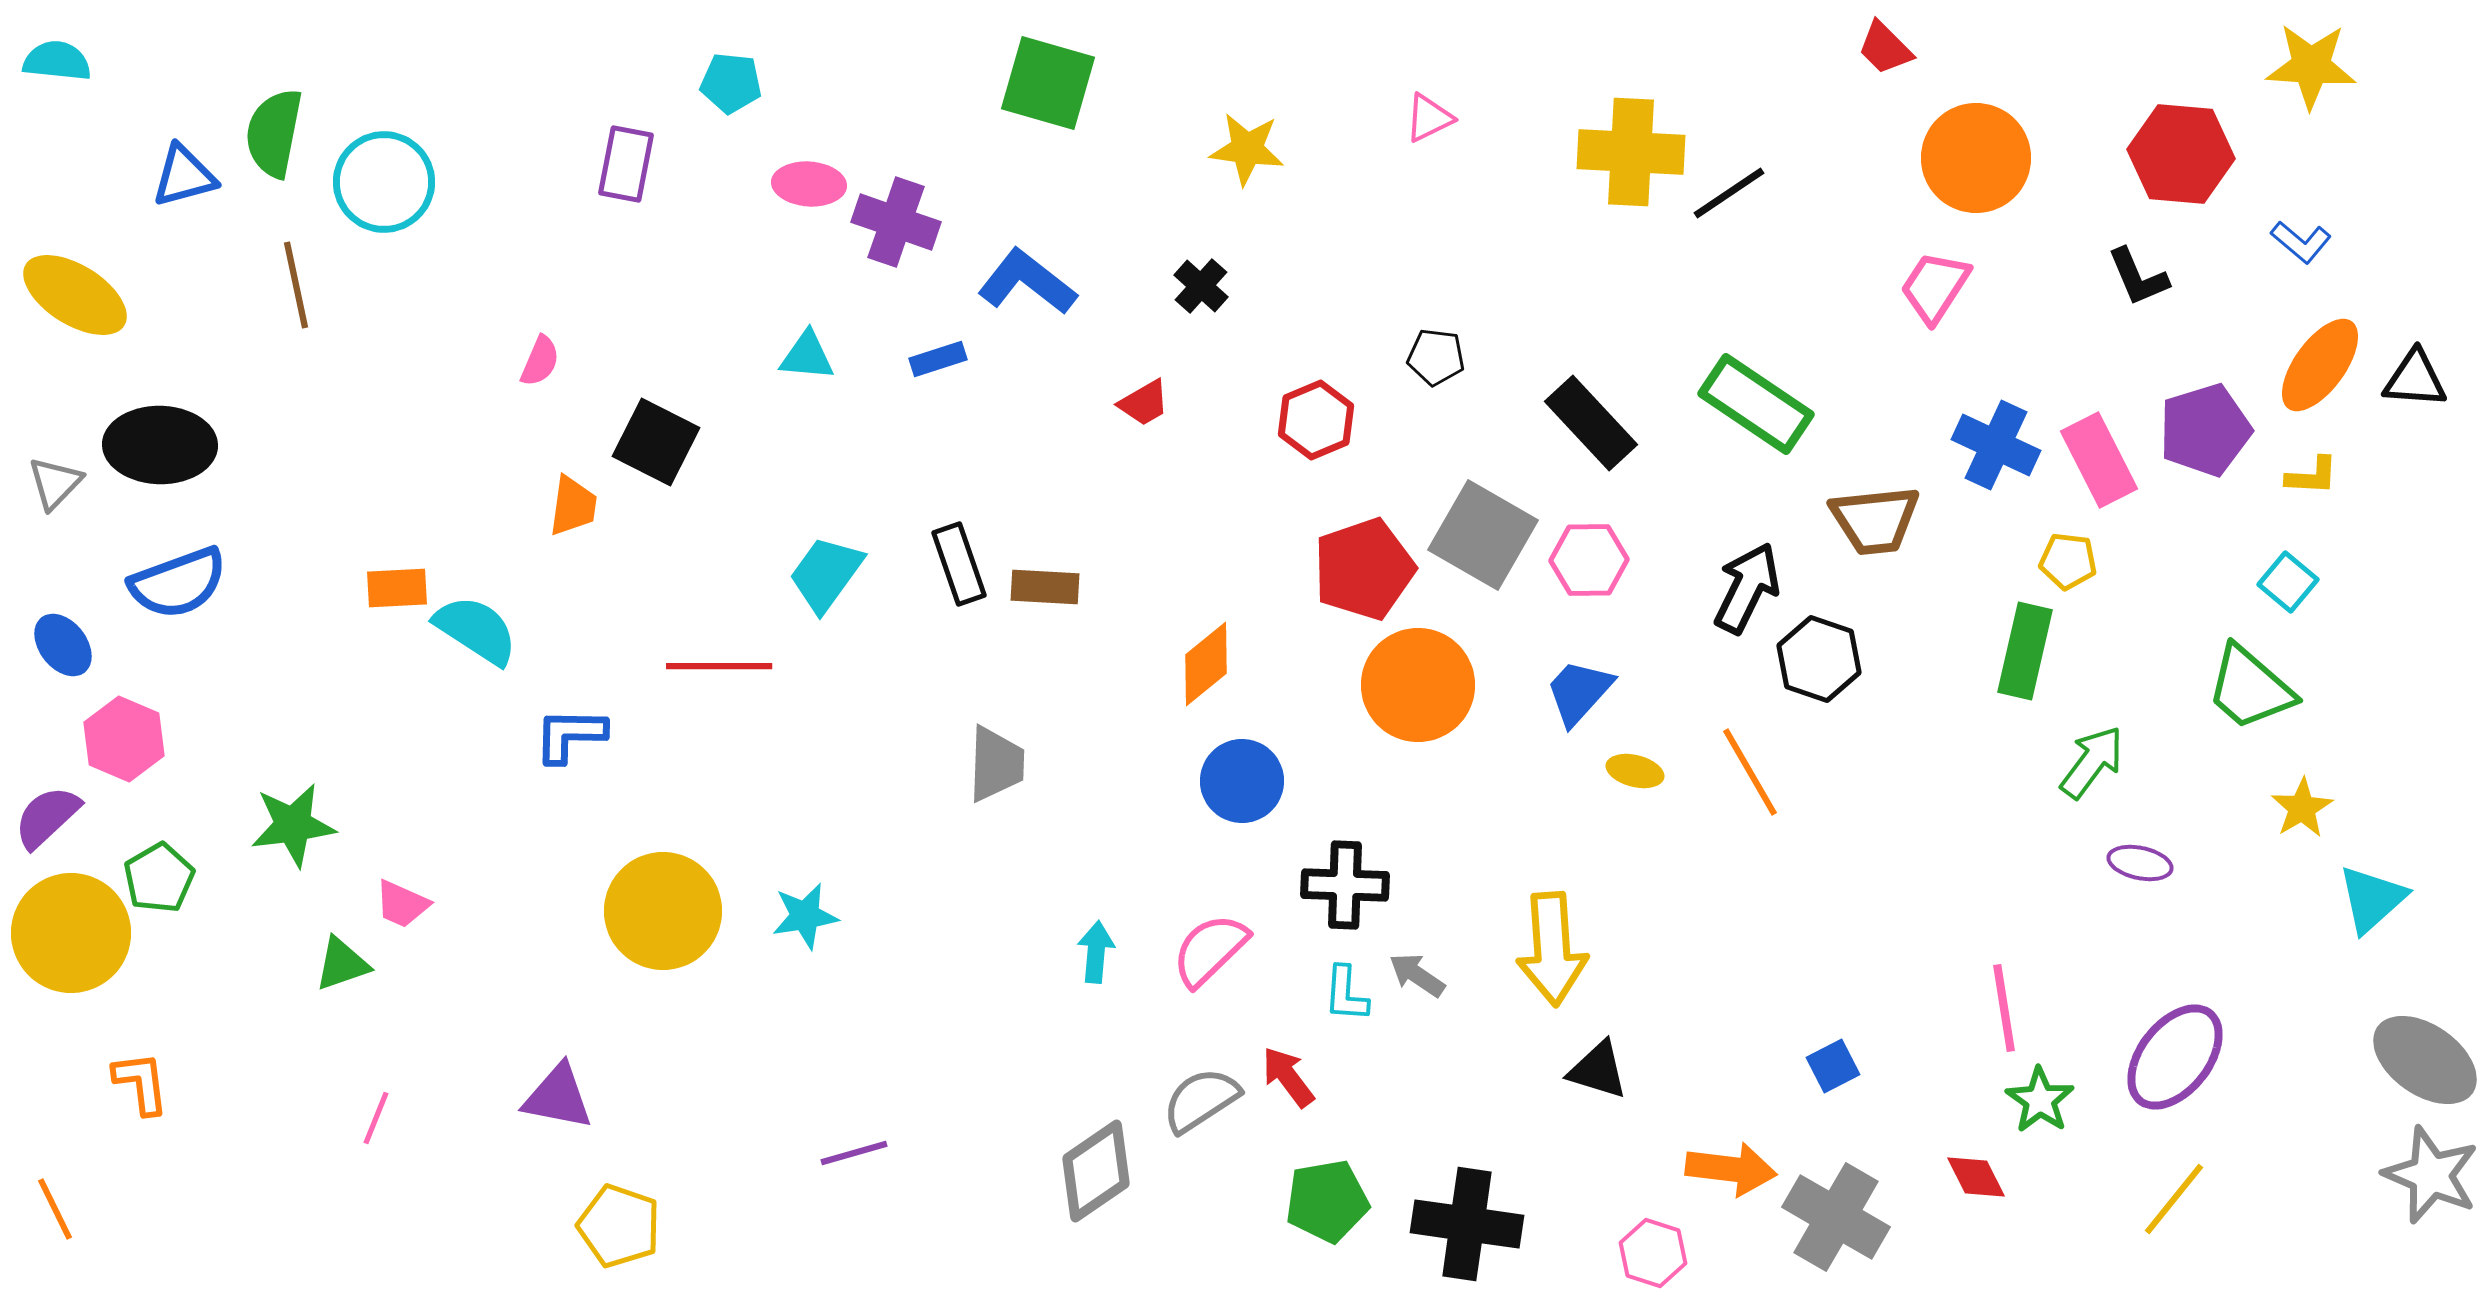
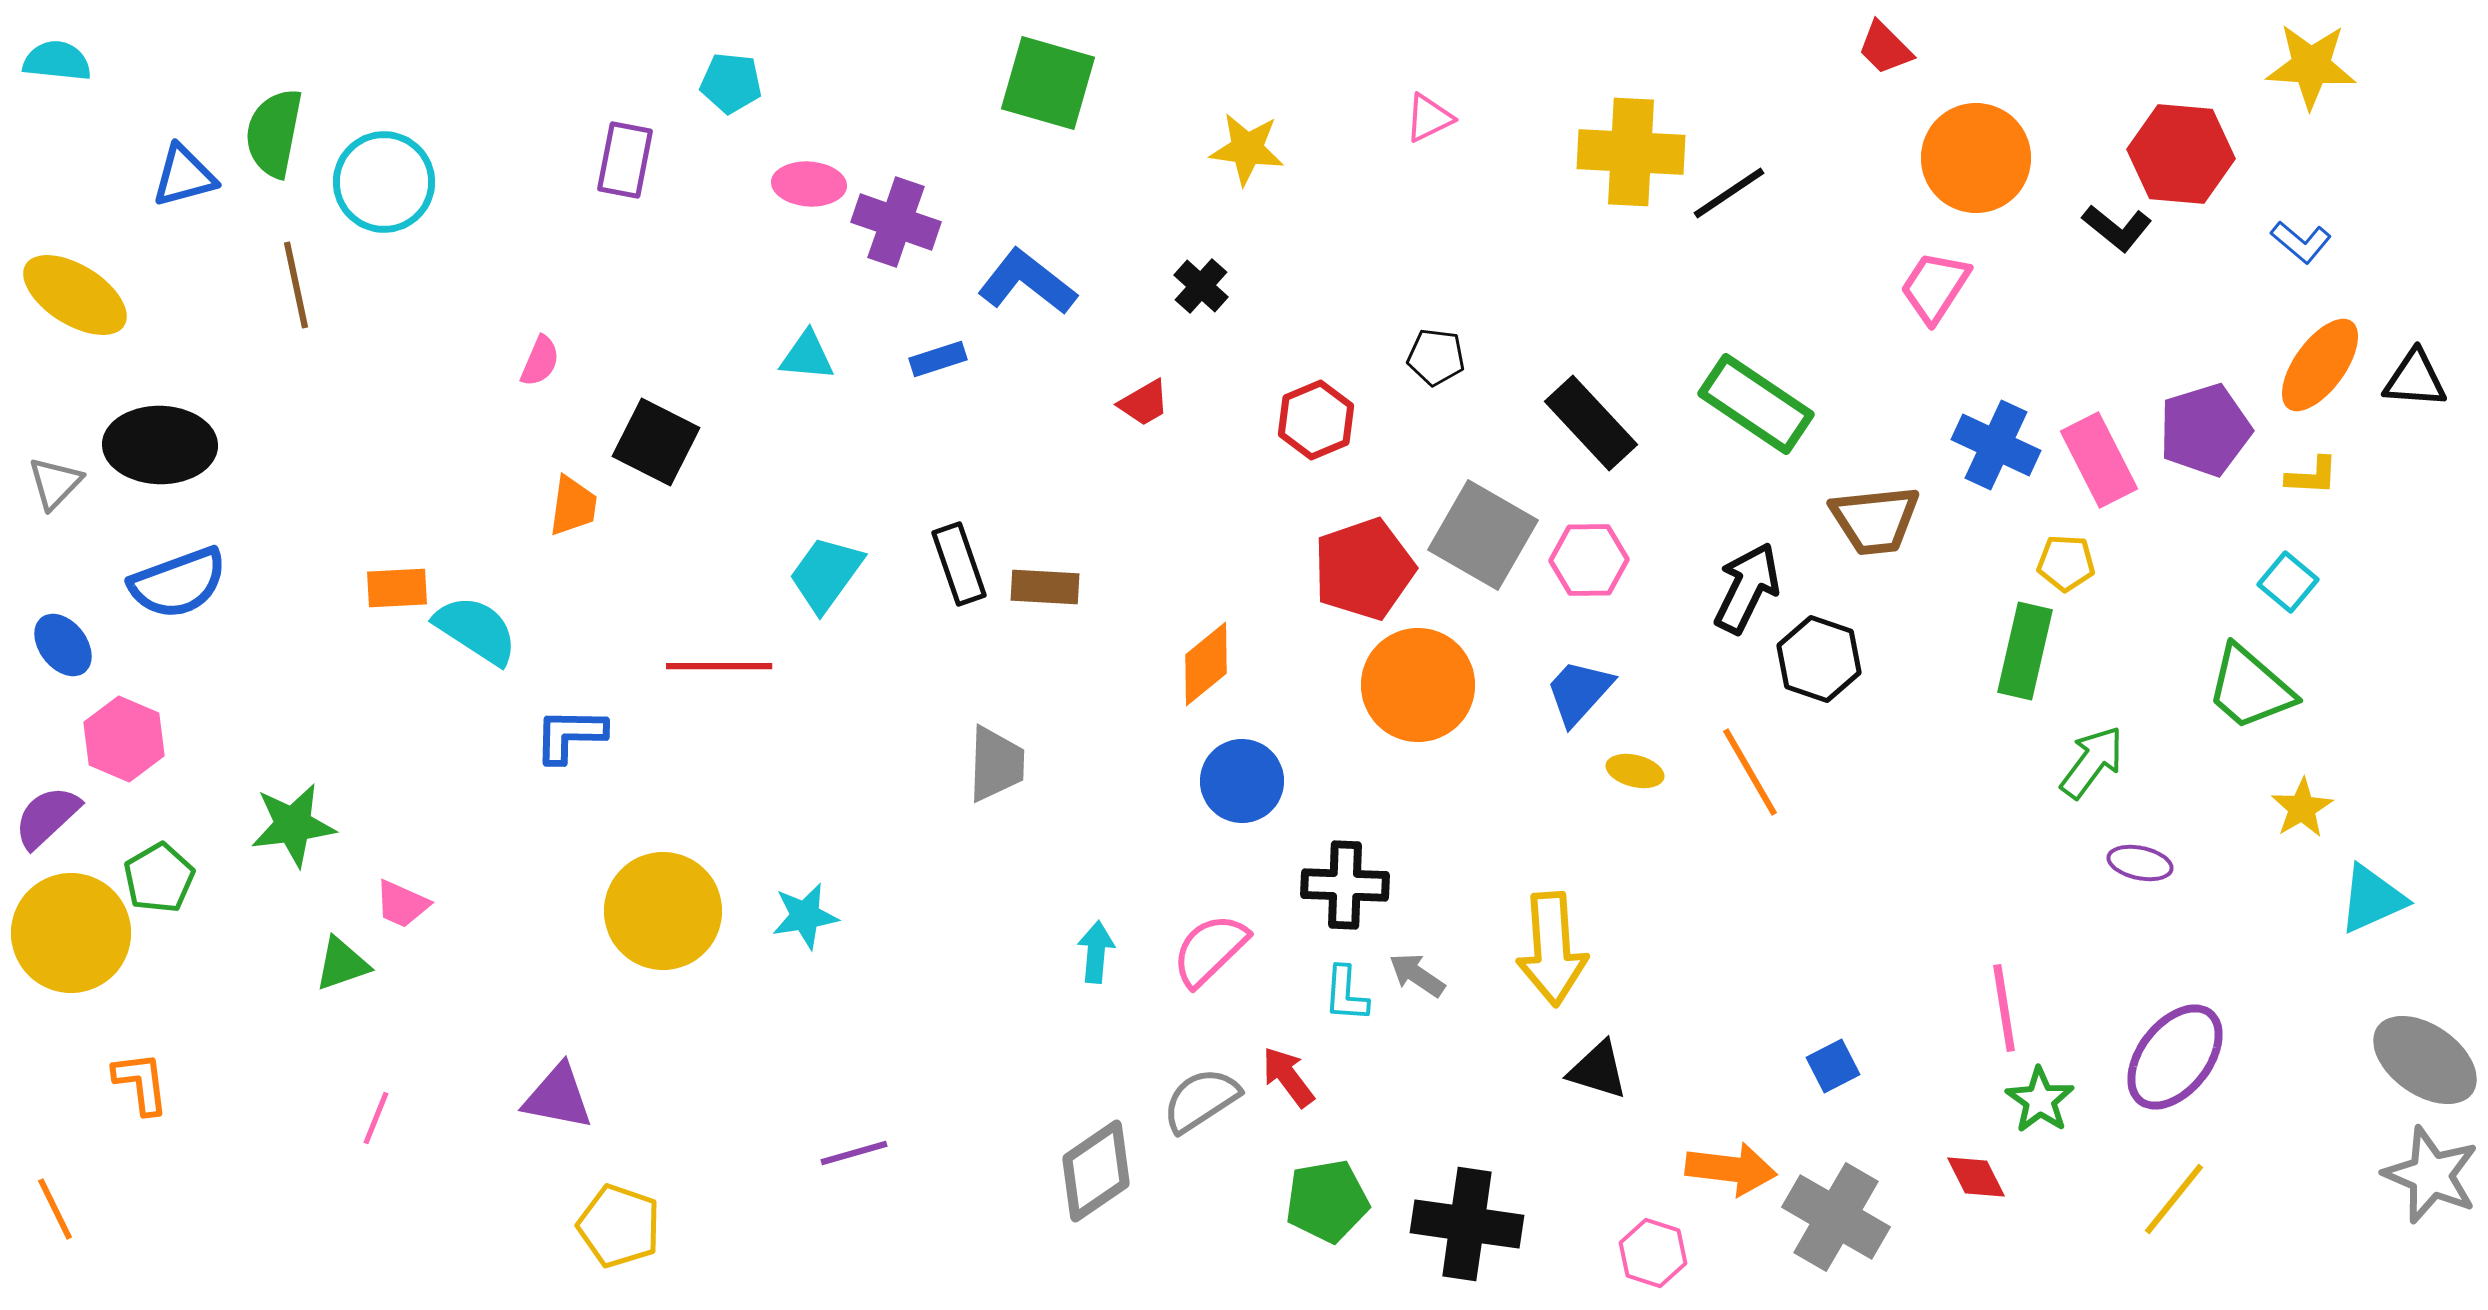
purple rectangle at (626, 164): moved 1 px left, 4 px up
black L-shape at (2138, 277): moved 21 px left, 49 px up; rotated 28 degrees counterclockwise
yellow pentagon at (2068, 561): moved 2 px left, 2 px down; rotated 4 degrees counterclockwise
cyan triangle at (2372, 899): rotated 18 degrees clockwise
